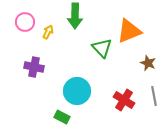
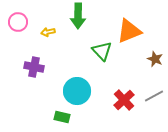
green arrow: moved 3 px right
pink circle: moved 7 px left
yellow arrow: rotated 128 degrees counterclockwise
green triangle: moved 3 px down
brown star: moved 7 px right, 4 px up
gray line: rotated 72 degrees clockwise
red cross: rotated 15 degrees clockwise
green rectangle: rotated 14 degrees counterclockwise
